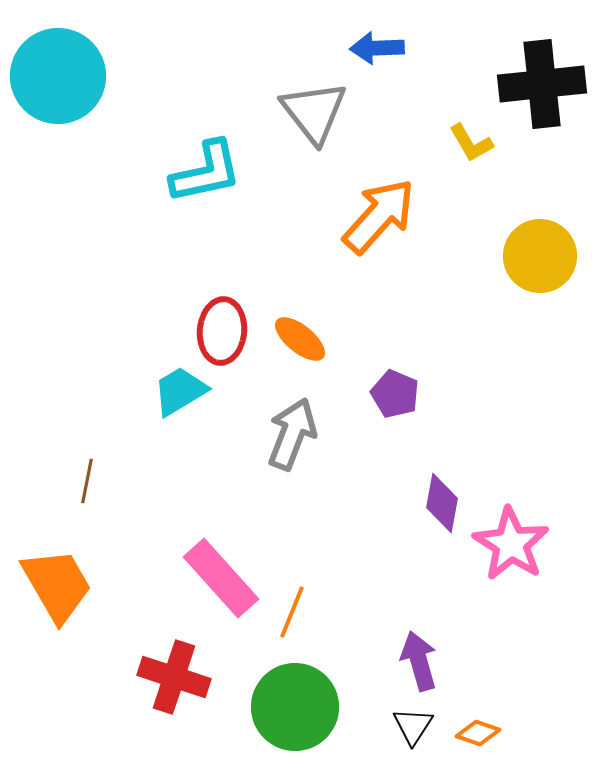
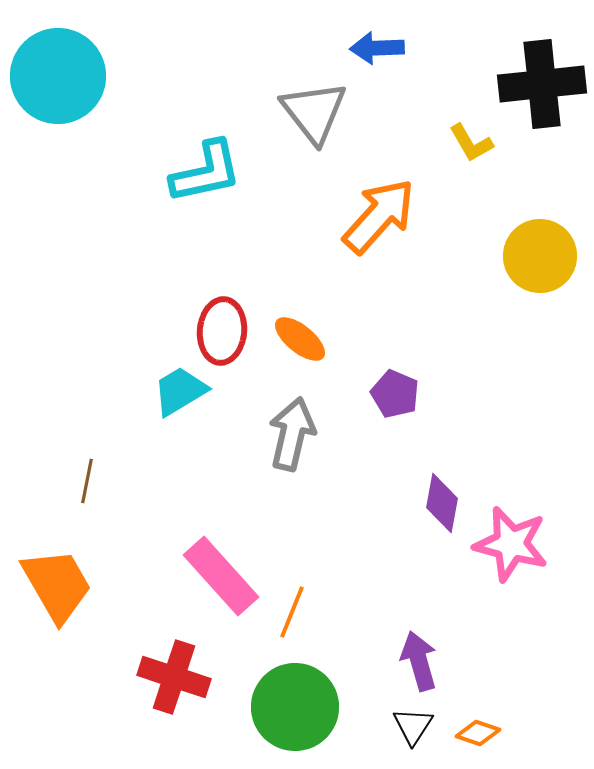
gray arrow: rotated 8 degrees counterclockwise
pink star: rotated 18 degrees counterclockwise
pink rectangle: moved 2 px up
